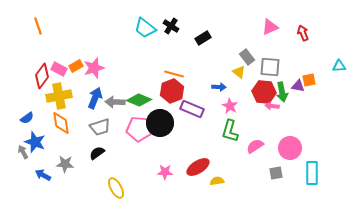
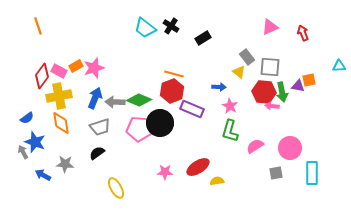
pink rectangle at (59, 69): moved 2 px down
